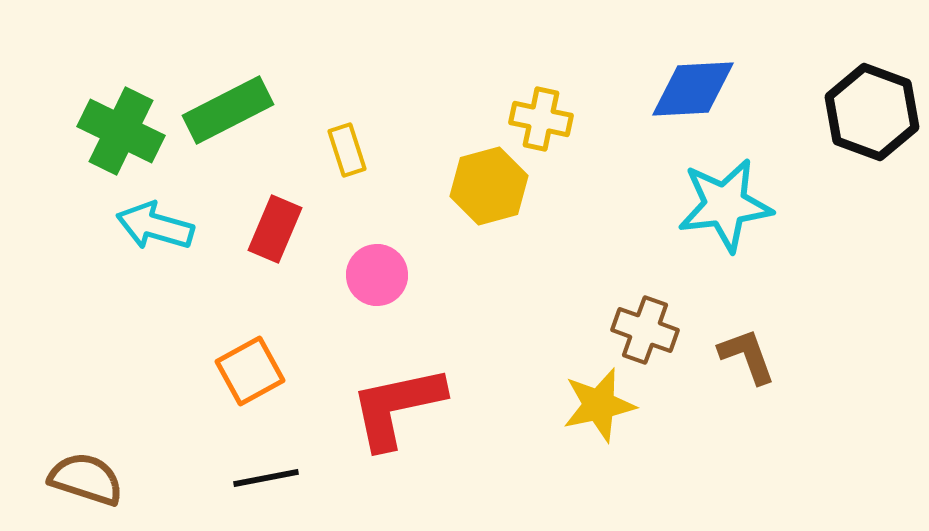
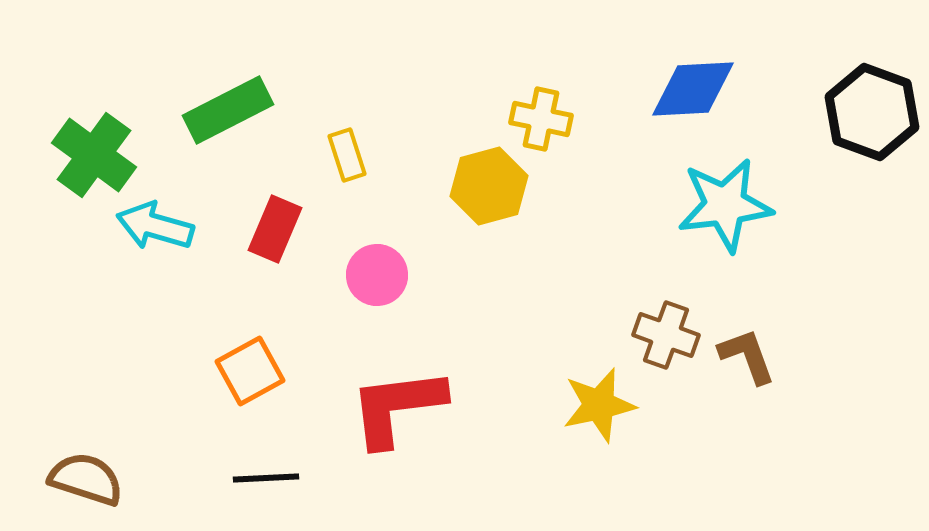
green cross: moved 27 px left, 24 px down; rotated 10 degrees clockwise
yellow rectangle: moved 5 px down
brown cross: moved 21 px right, 5 px down
red L-shape: rotated 5 degrees clockwise
black line: rotated 8 degrees clockwise
